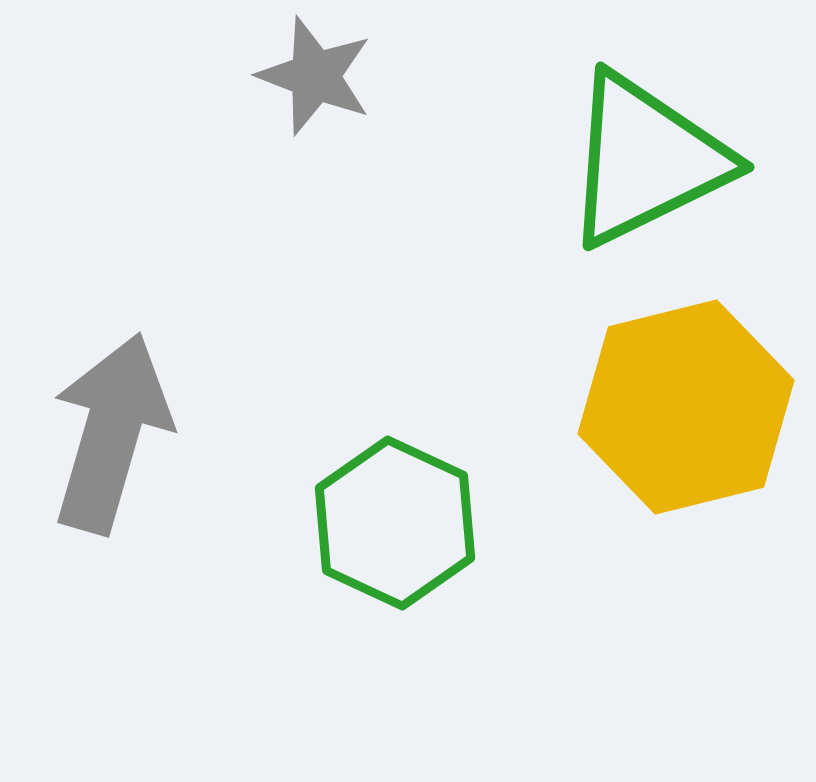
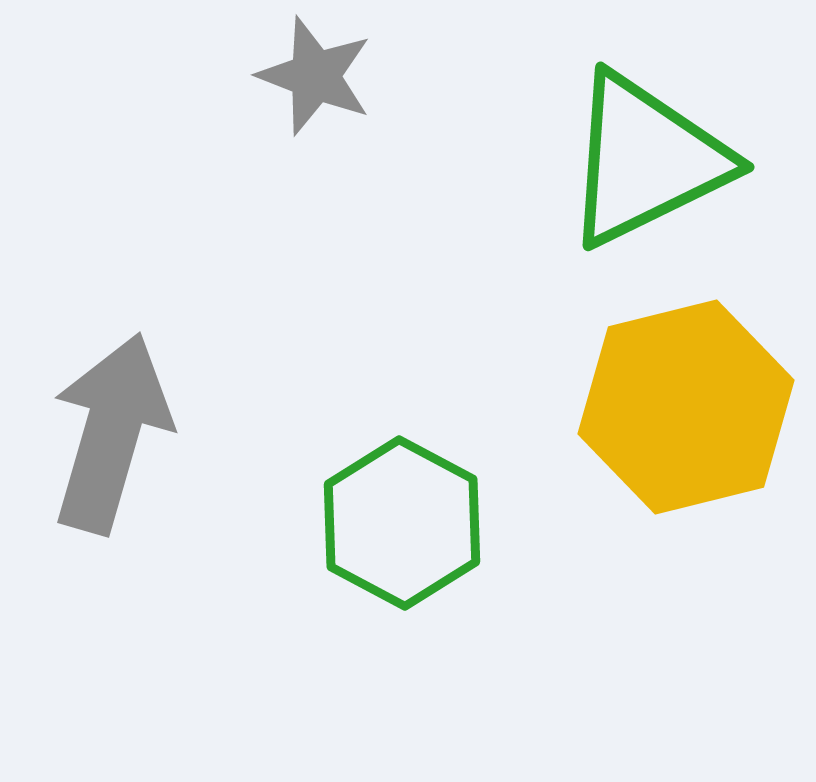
green hexagon: moved 7 px right; rotated 3 degrees clockwise
